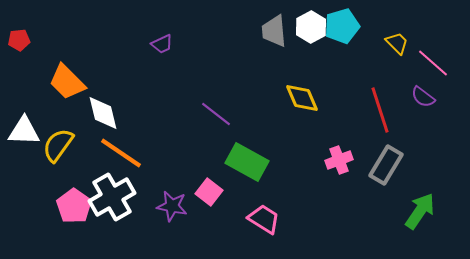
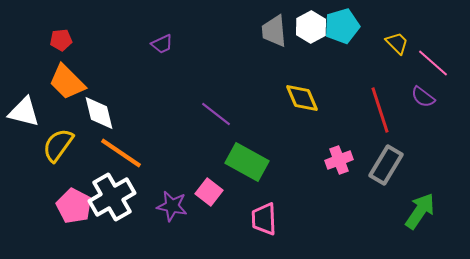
red pentagon: moved 42 px right
white diamond: moved 4 px left
white triangle: moved 19 px up; rotated 12 degrees clockwise
pink pentagon: rotated 8 degrees counterclockwise
pink trapezoid: rotated 124 degrees counterclockwise
